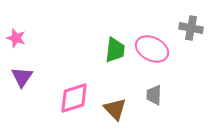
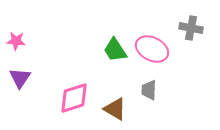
pink star: moved 3 px down; rotated 12 degrees counterclockwise
green trapezoid: rotated 140 degrees clockwise
purple triangle: moved 2 px left, 1 px down
gray trapezoid: moved 5 px left, 5 px up
brown triangle: rotated 15 degrees counterclockwise
